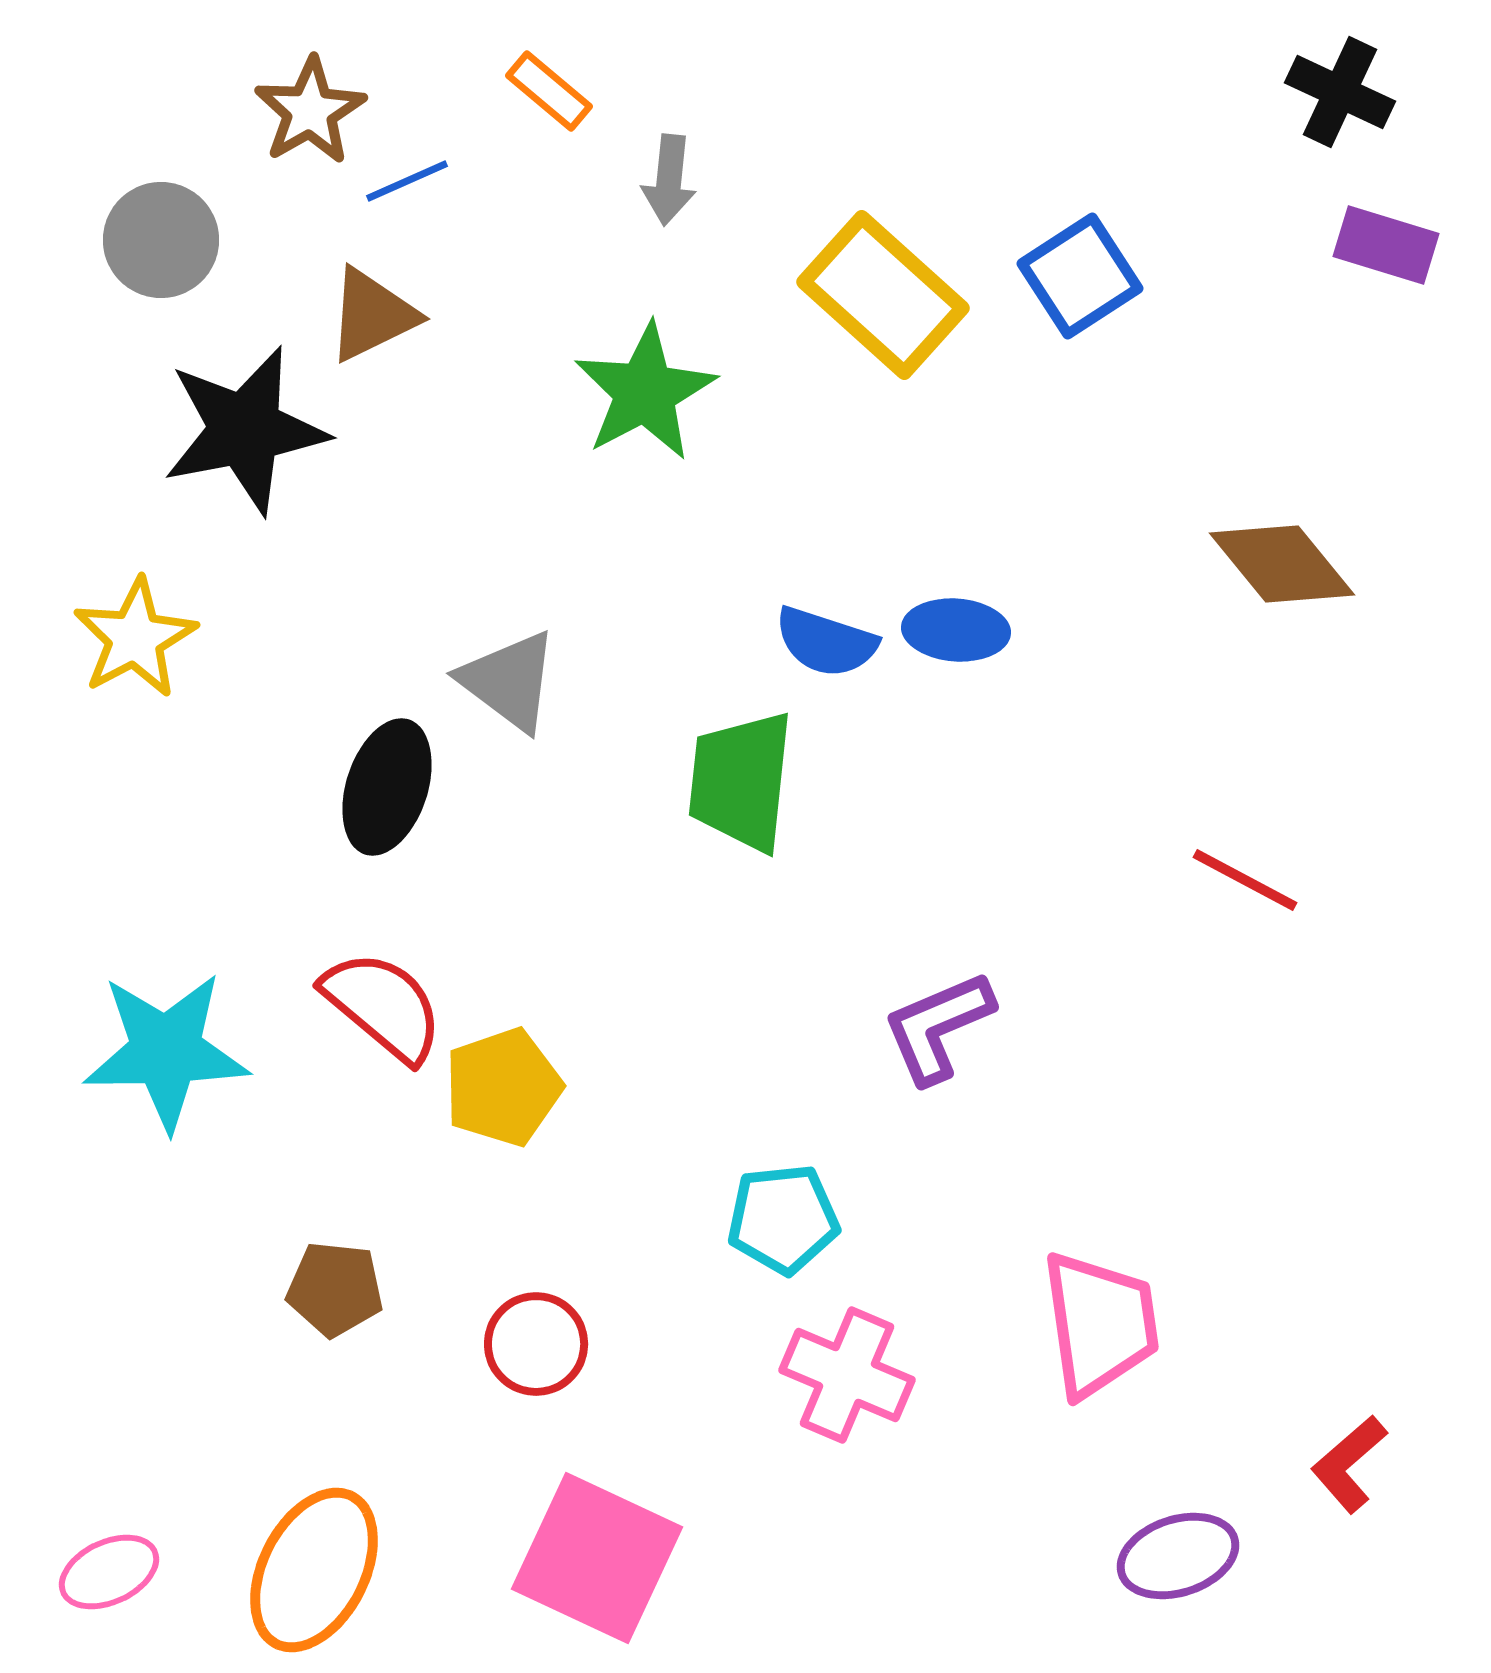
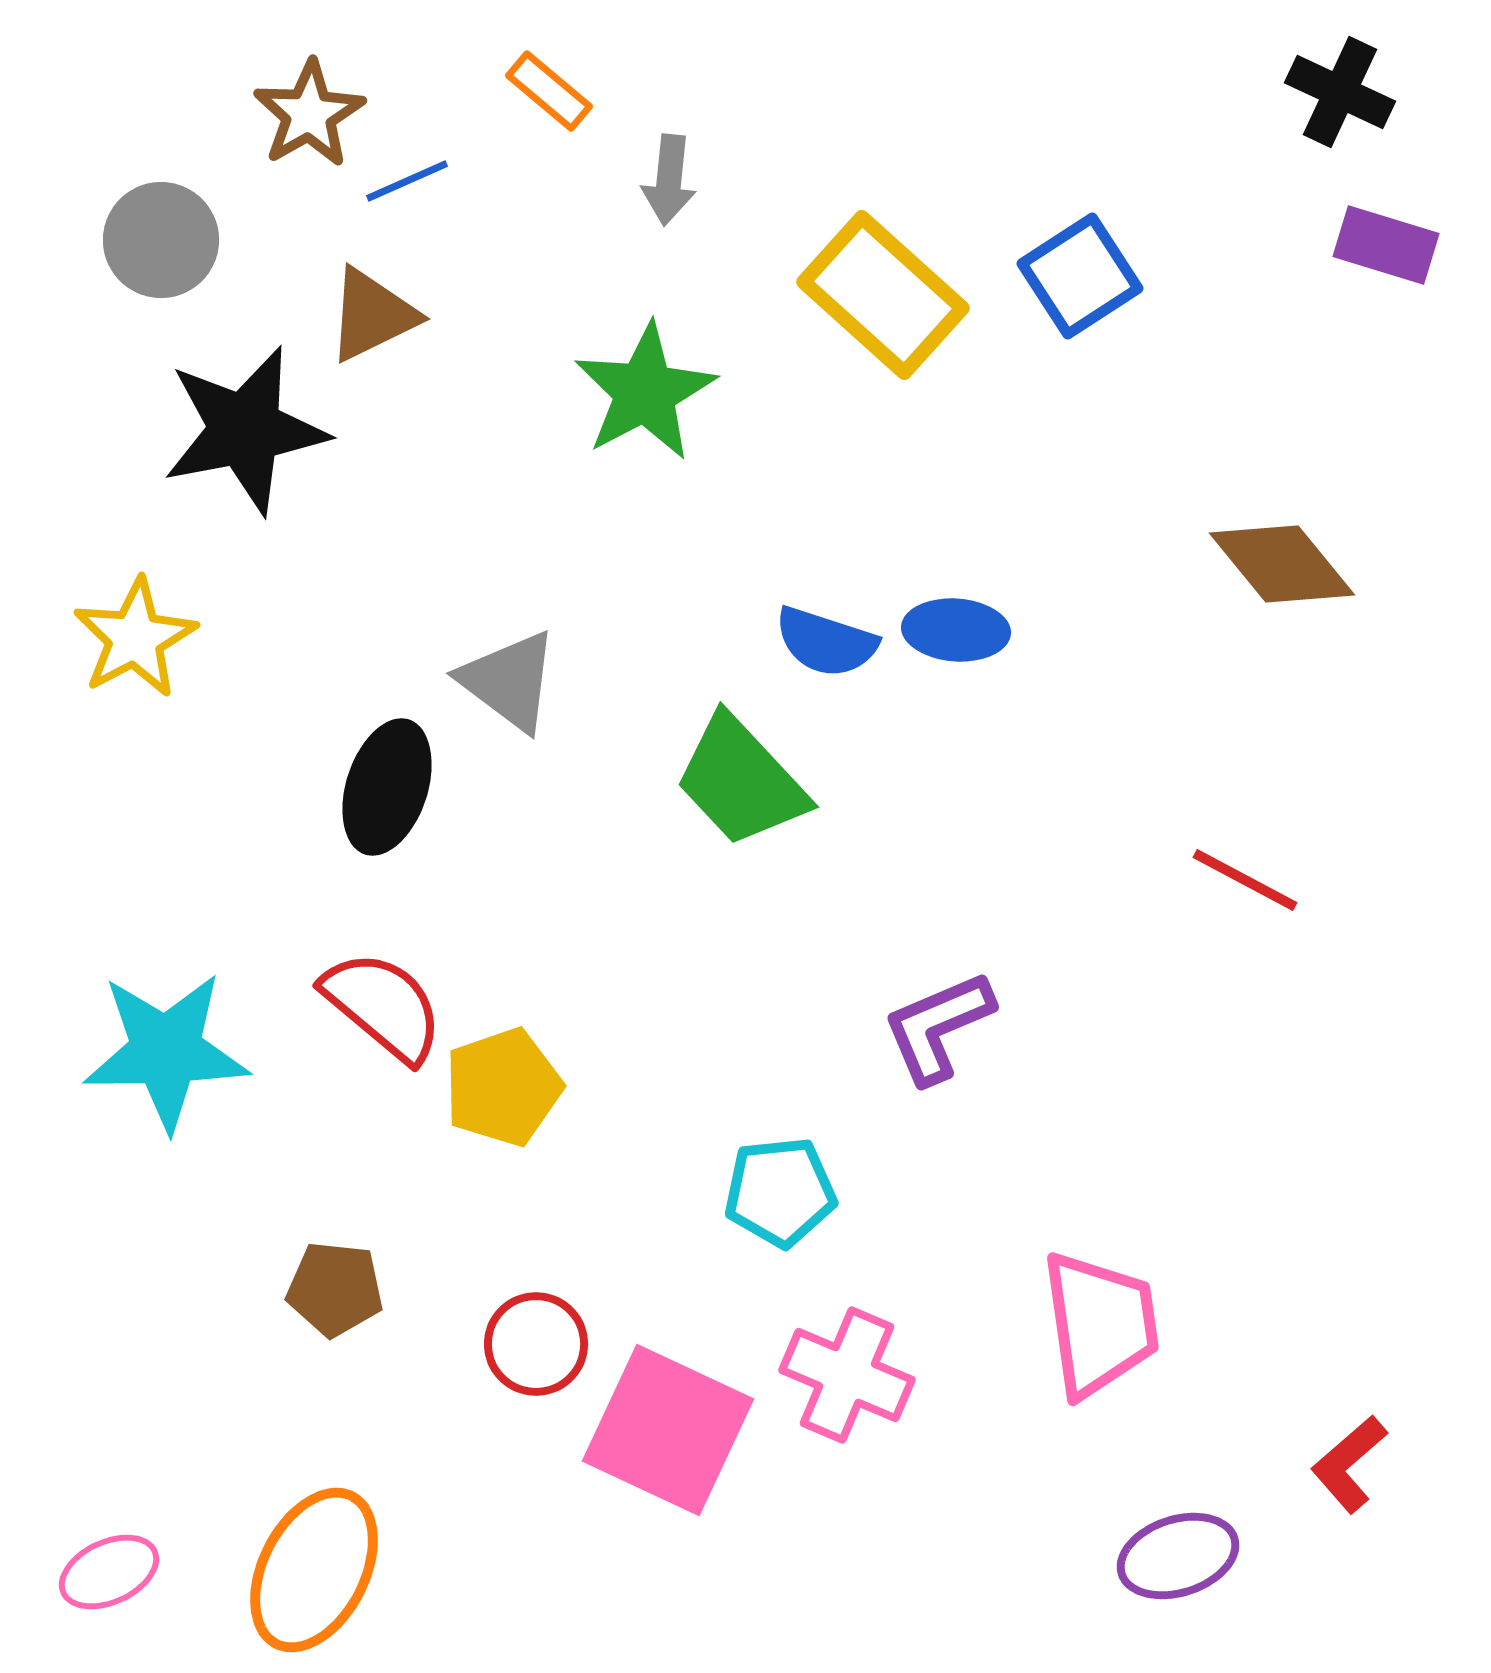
brown star: moved 1 px left, 3 px down
green trapezoid: rotated 49 degrees counterclockwise
cyan pentagon: moved 3 px left, 27 px up
pink square: moved 71 px right, 128 px up
